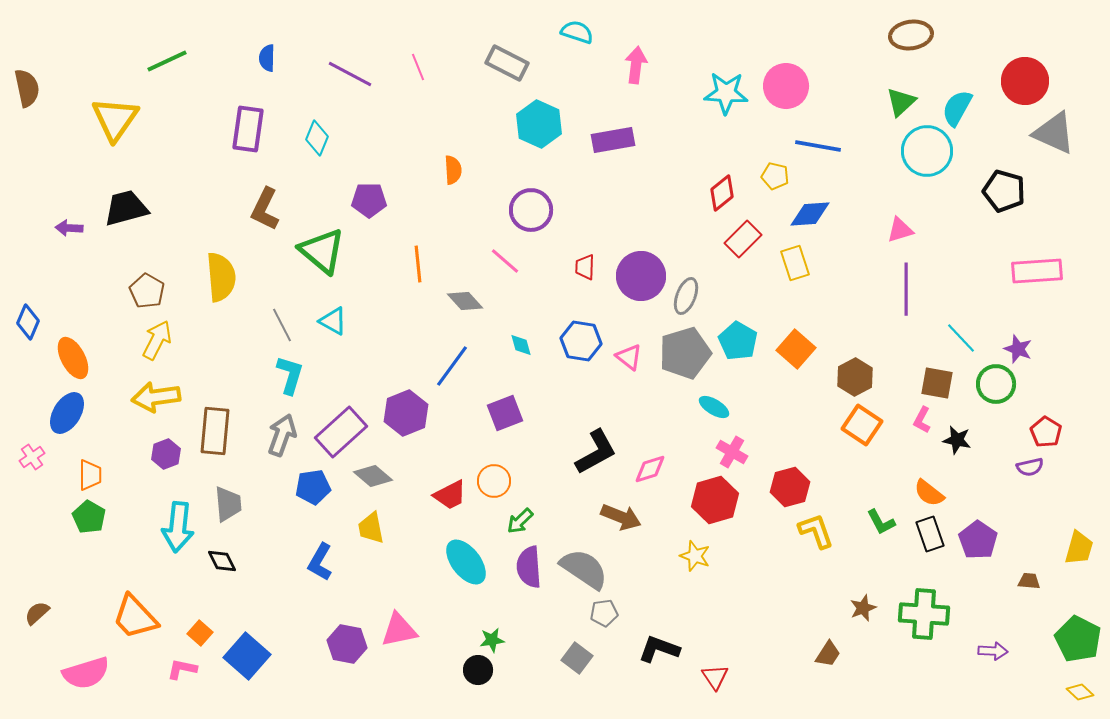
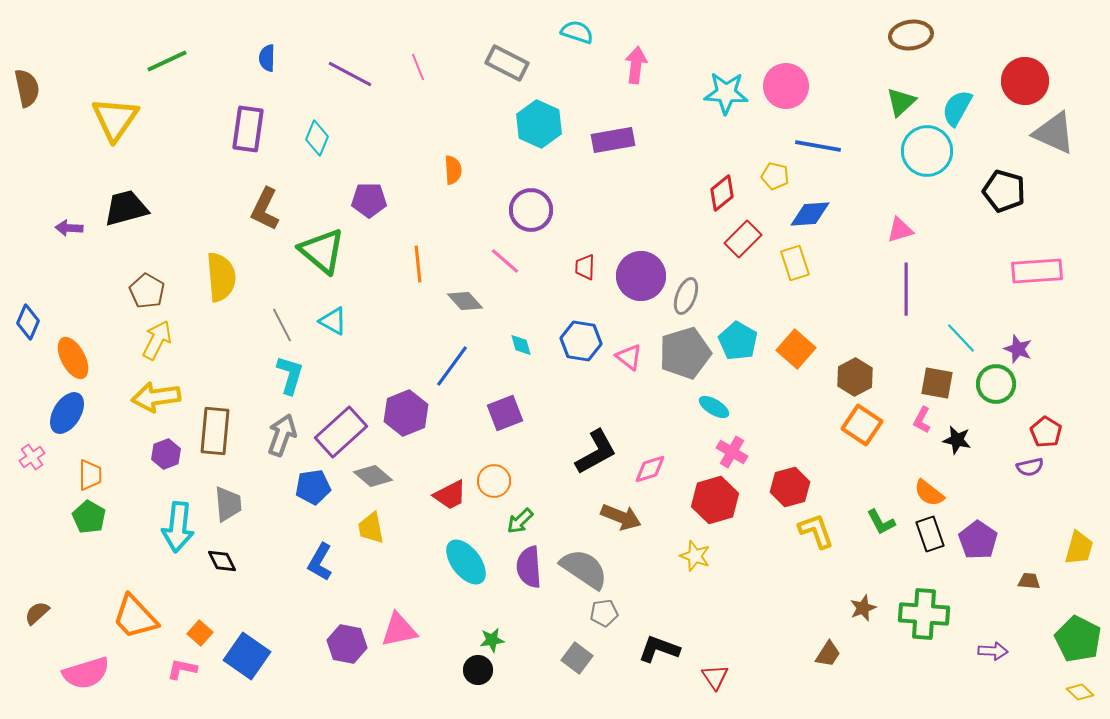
blue square at (247, 656): rotated 6 degrees counterclockwise
